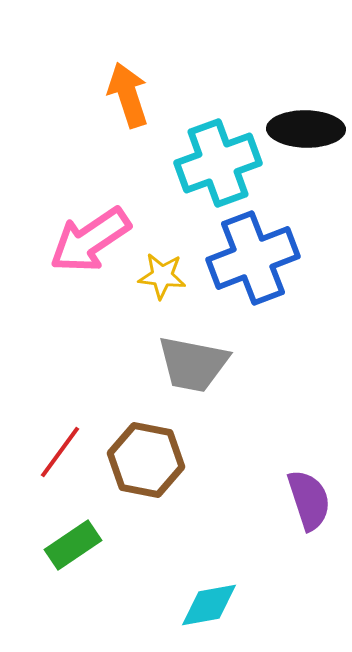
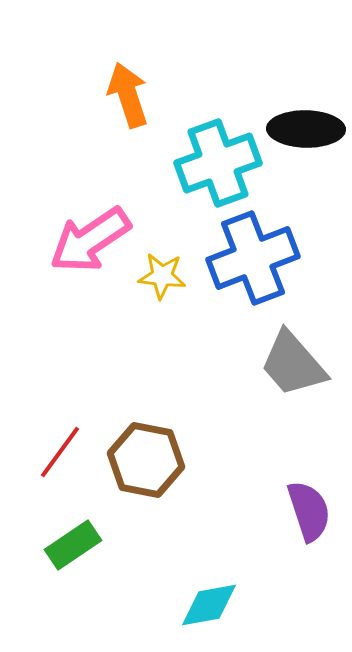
gray trapezoid: moved 100 px right; rotated 38 degrees clockwise
purple semicircle: moved 11 px down
